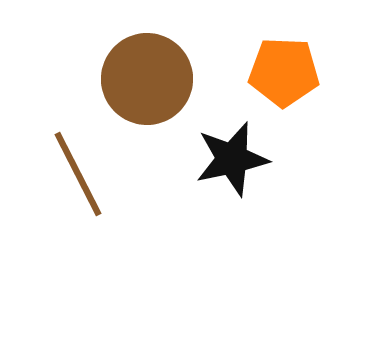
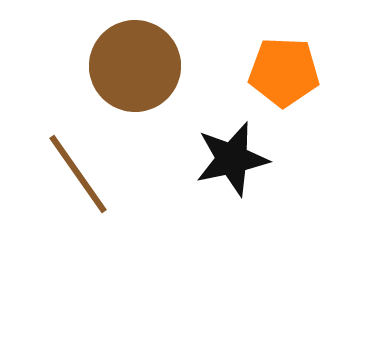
brown circle: moved 12 px left, 13 px up
brown line: rotated 8 degrees counterclockwise
